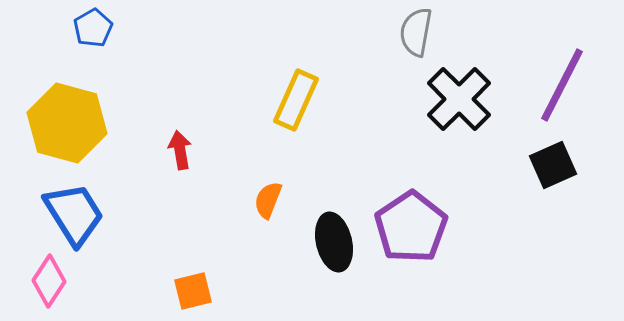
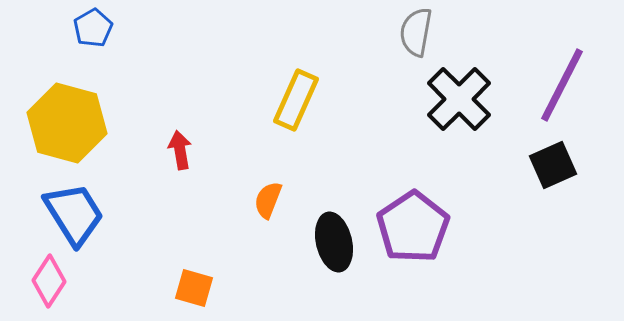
purple pentagon: moved 2 px right
orange square: moved 1 px right, 3 px up; rotated 30 degrees clockwise
